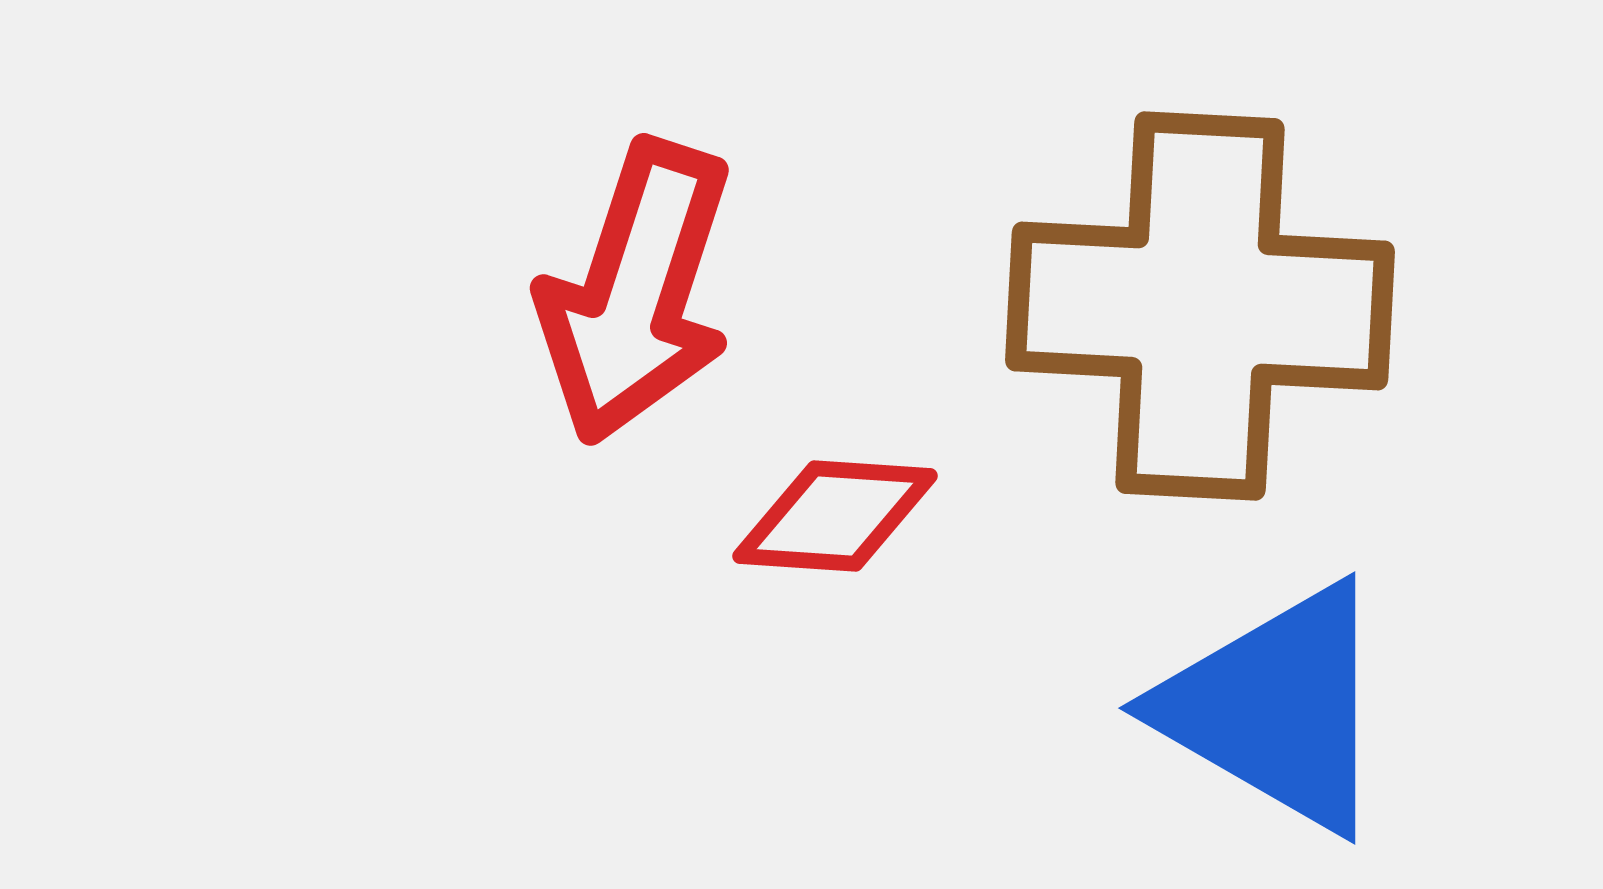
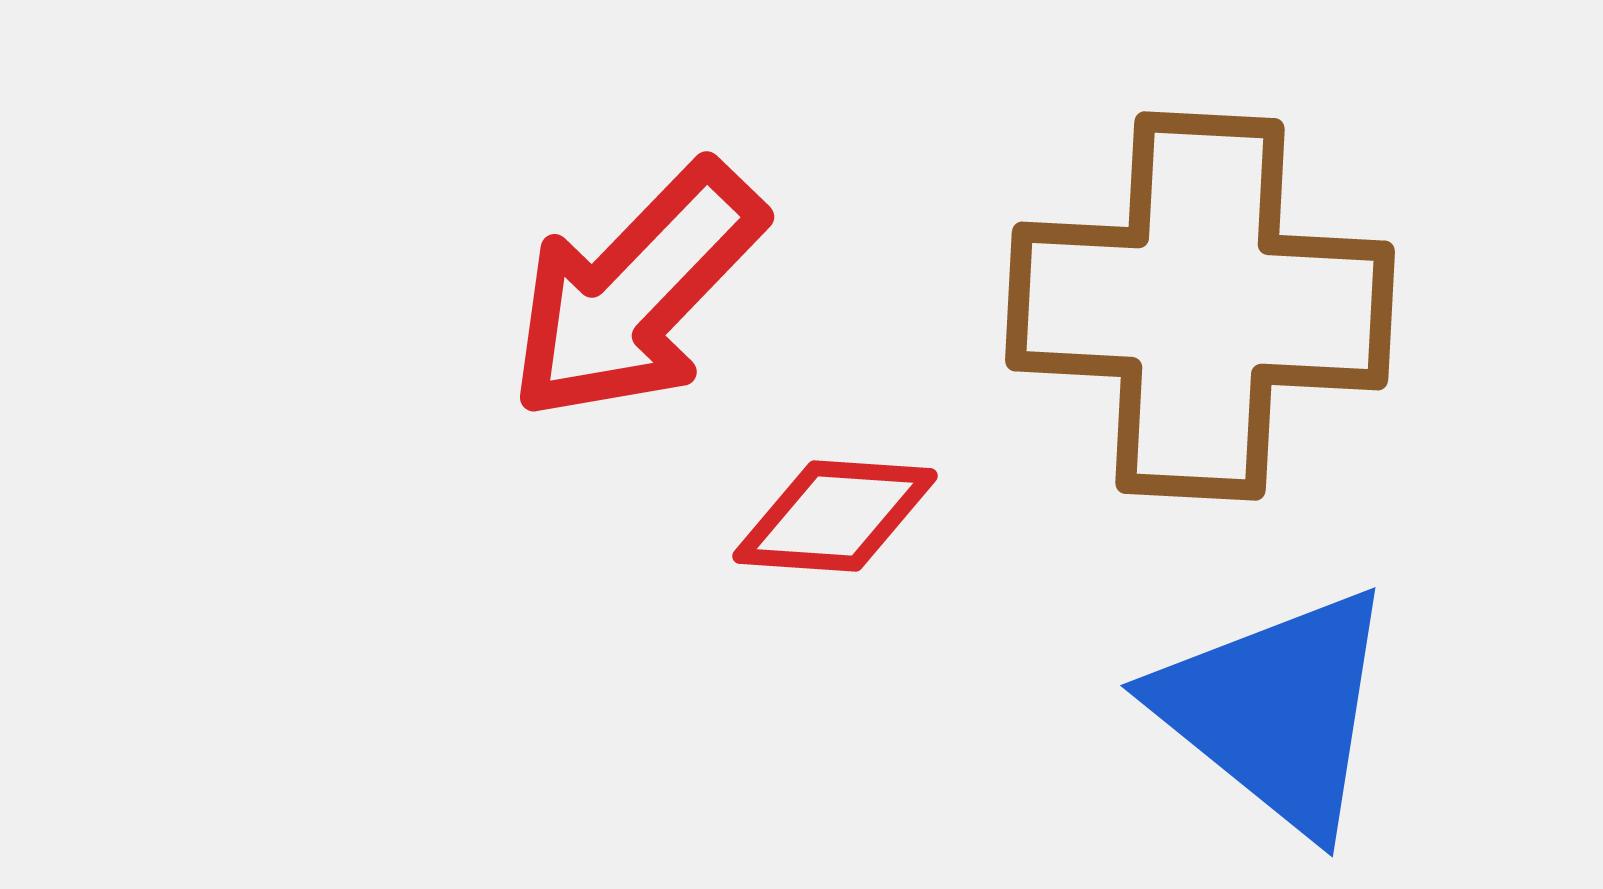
red arrow: rotated 26 degrees clockwise
blue triangle: moved 2 px down; rotated 9 degrees clockwise
